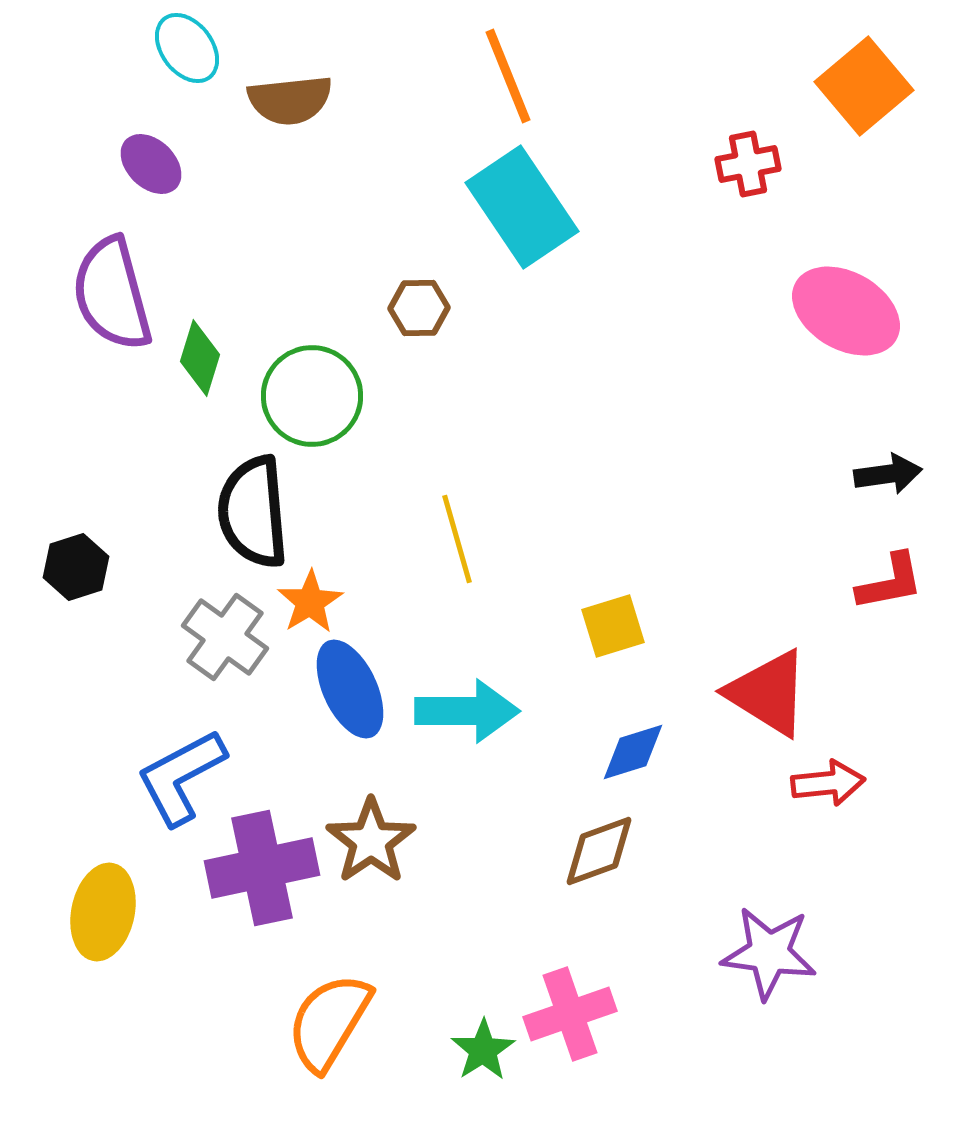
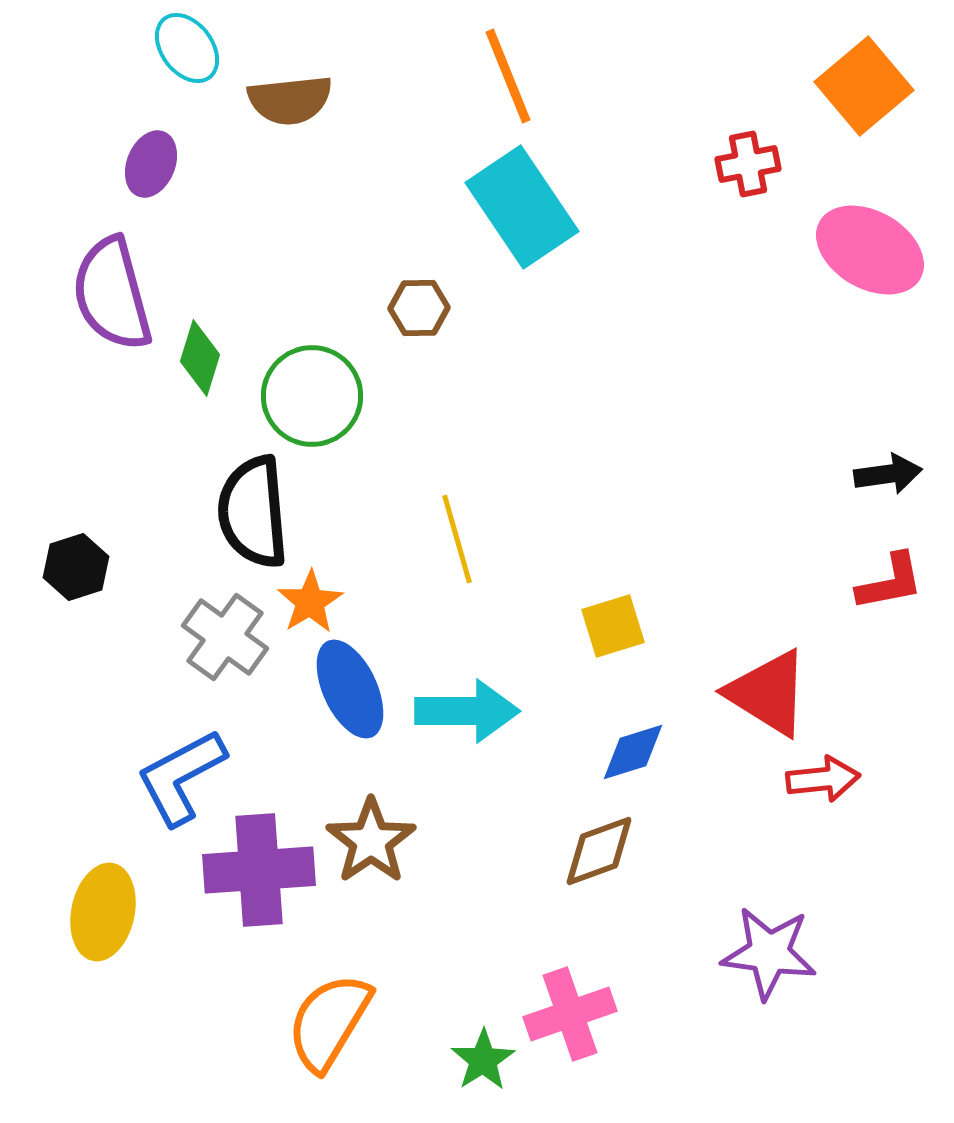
purple ellipse: rotated 68 degrees clockwise
pink ellipse: moved 24 px right, 61 px up
red arrow: moved 5 px left, 4 px up
purple cross: moved 3 px left, 2 px down; rotated 8 degrees clockwise
green star: moved 10 px down
